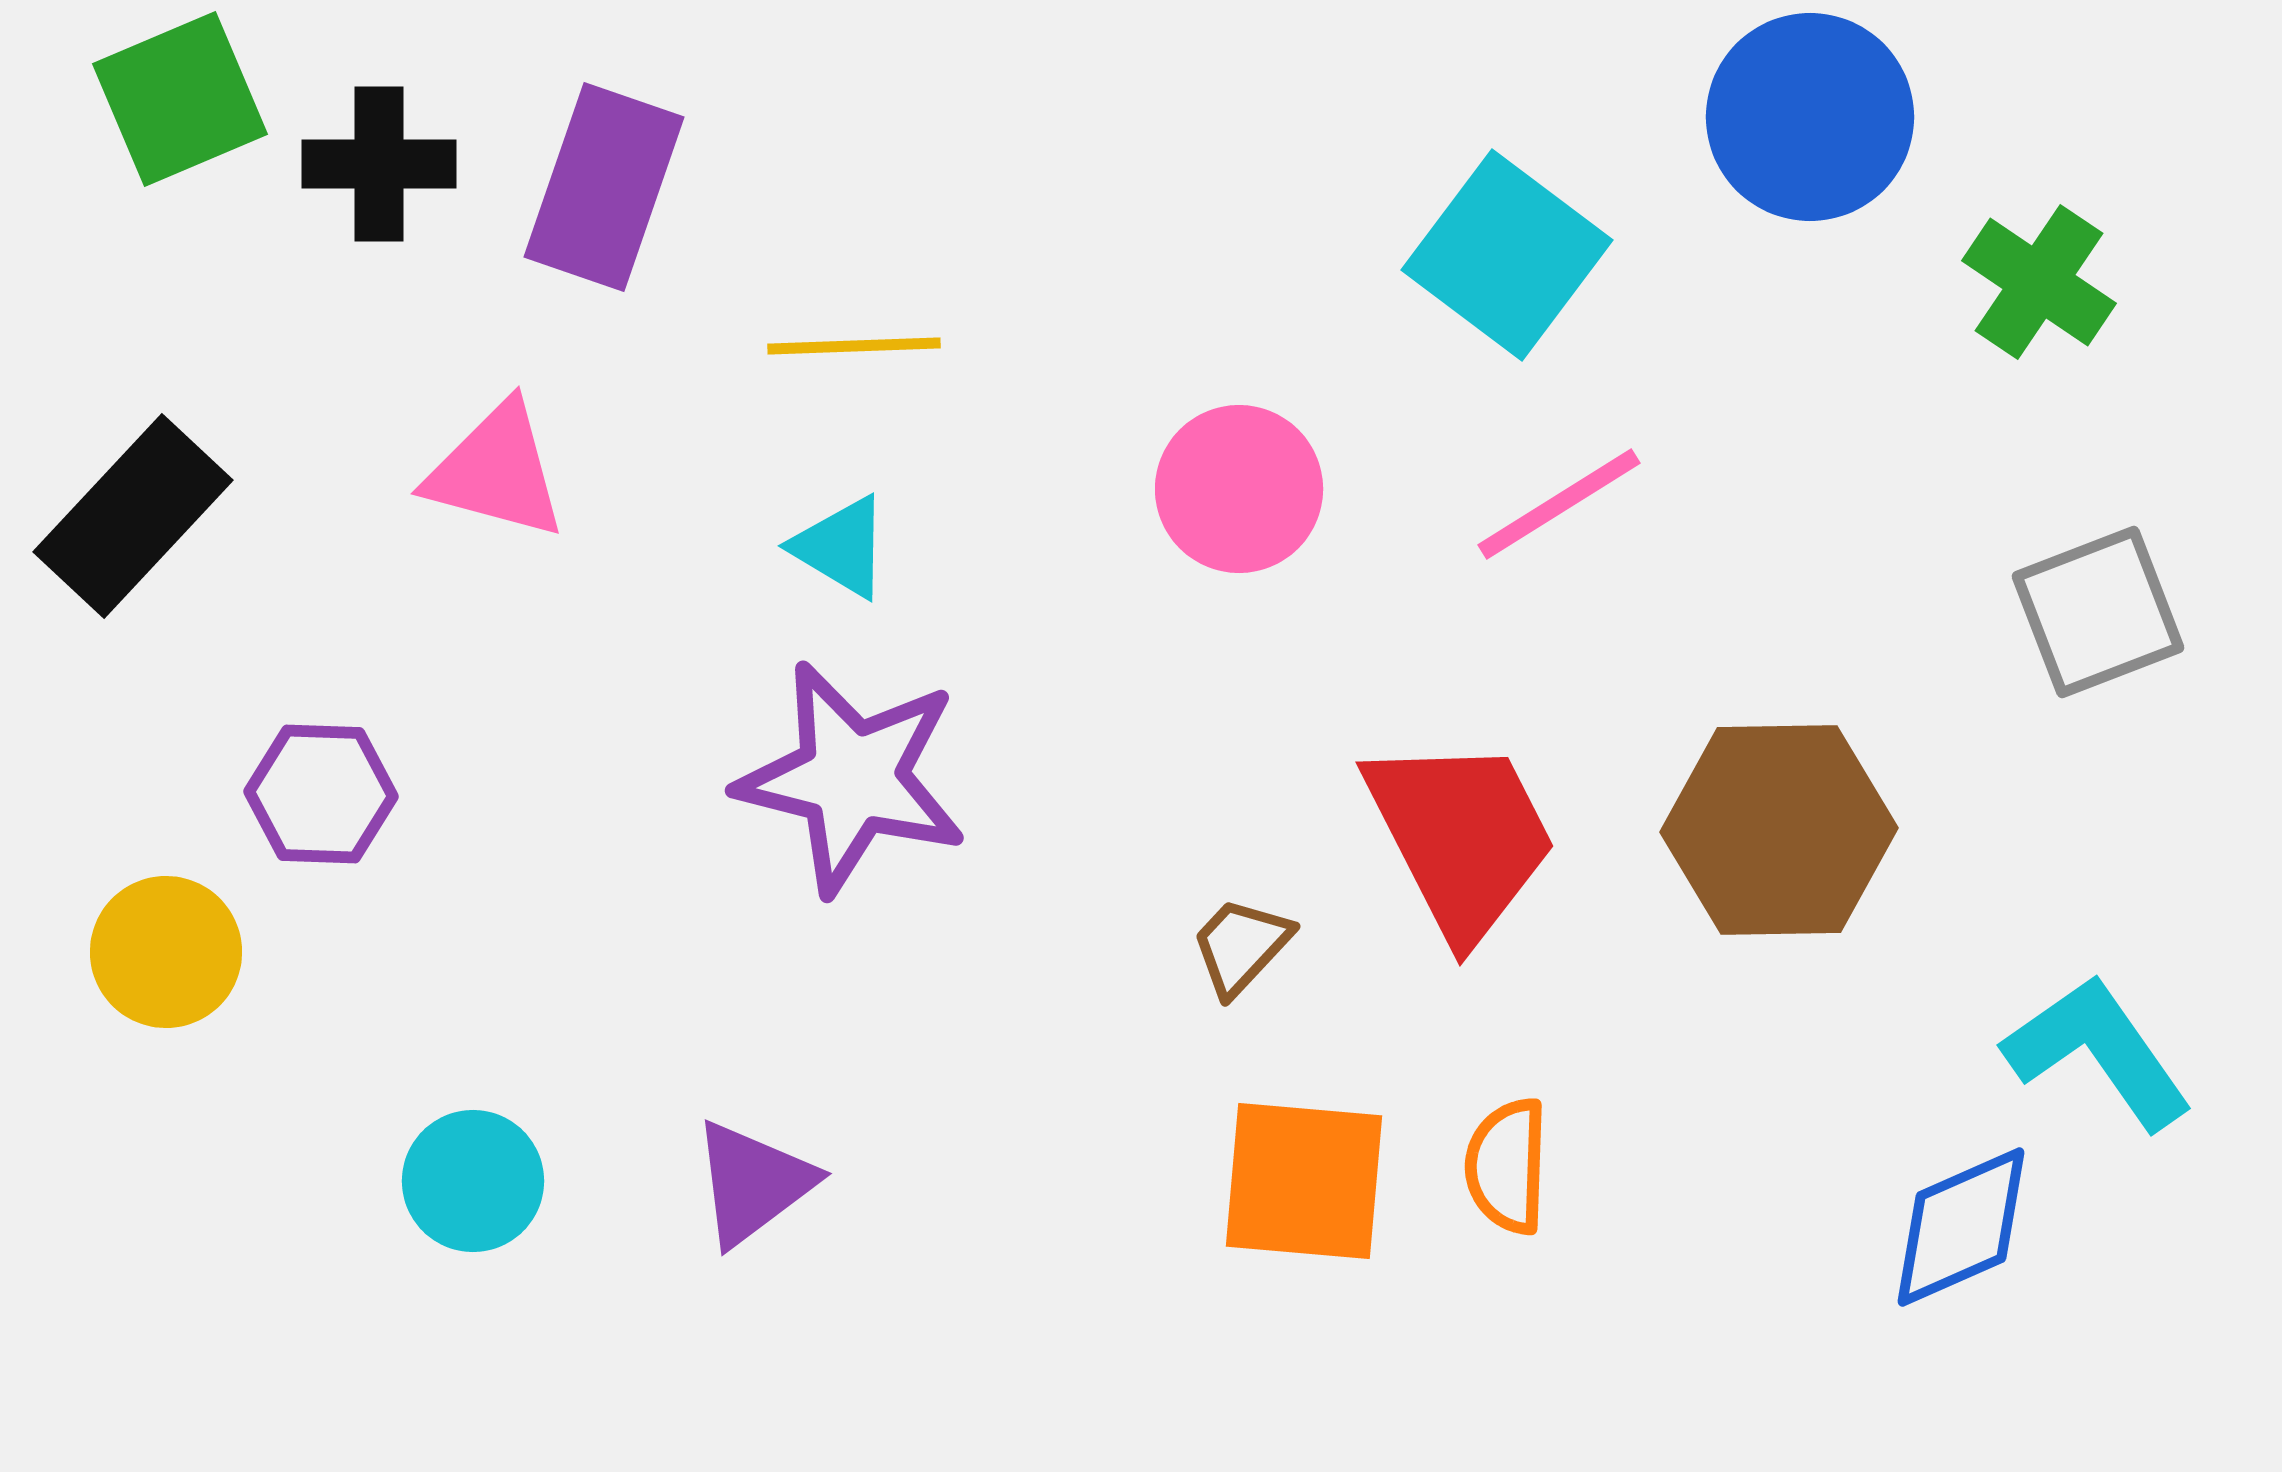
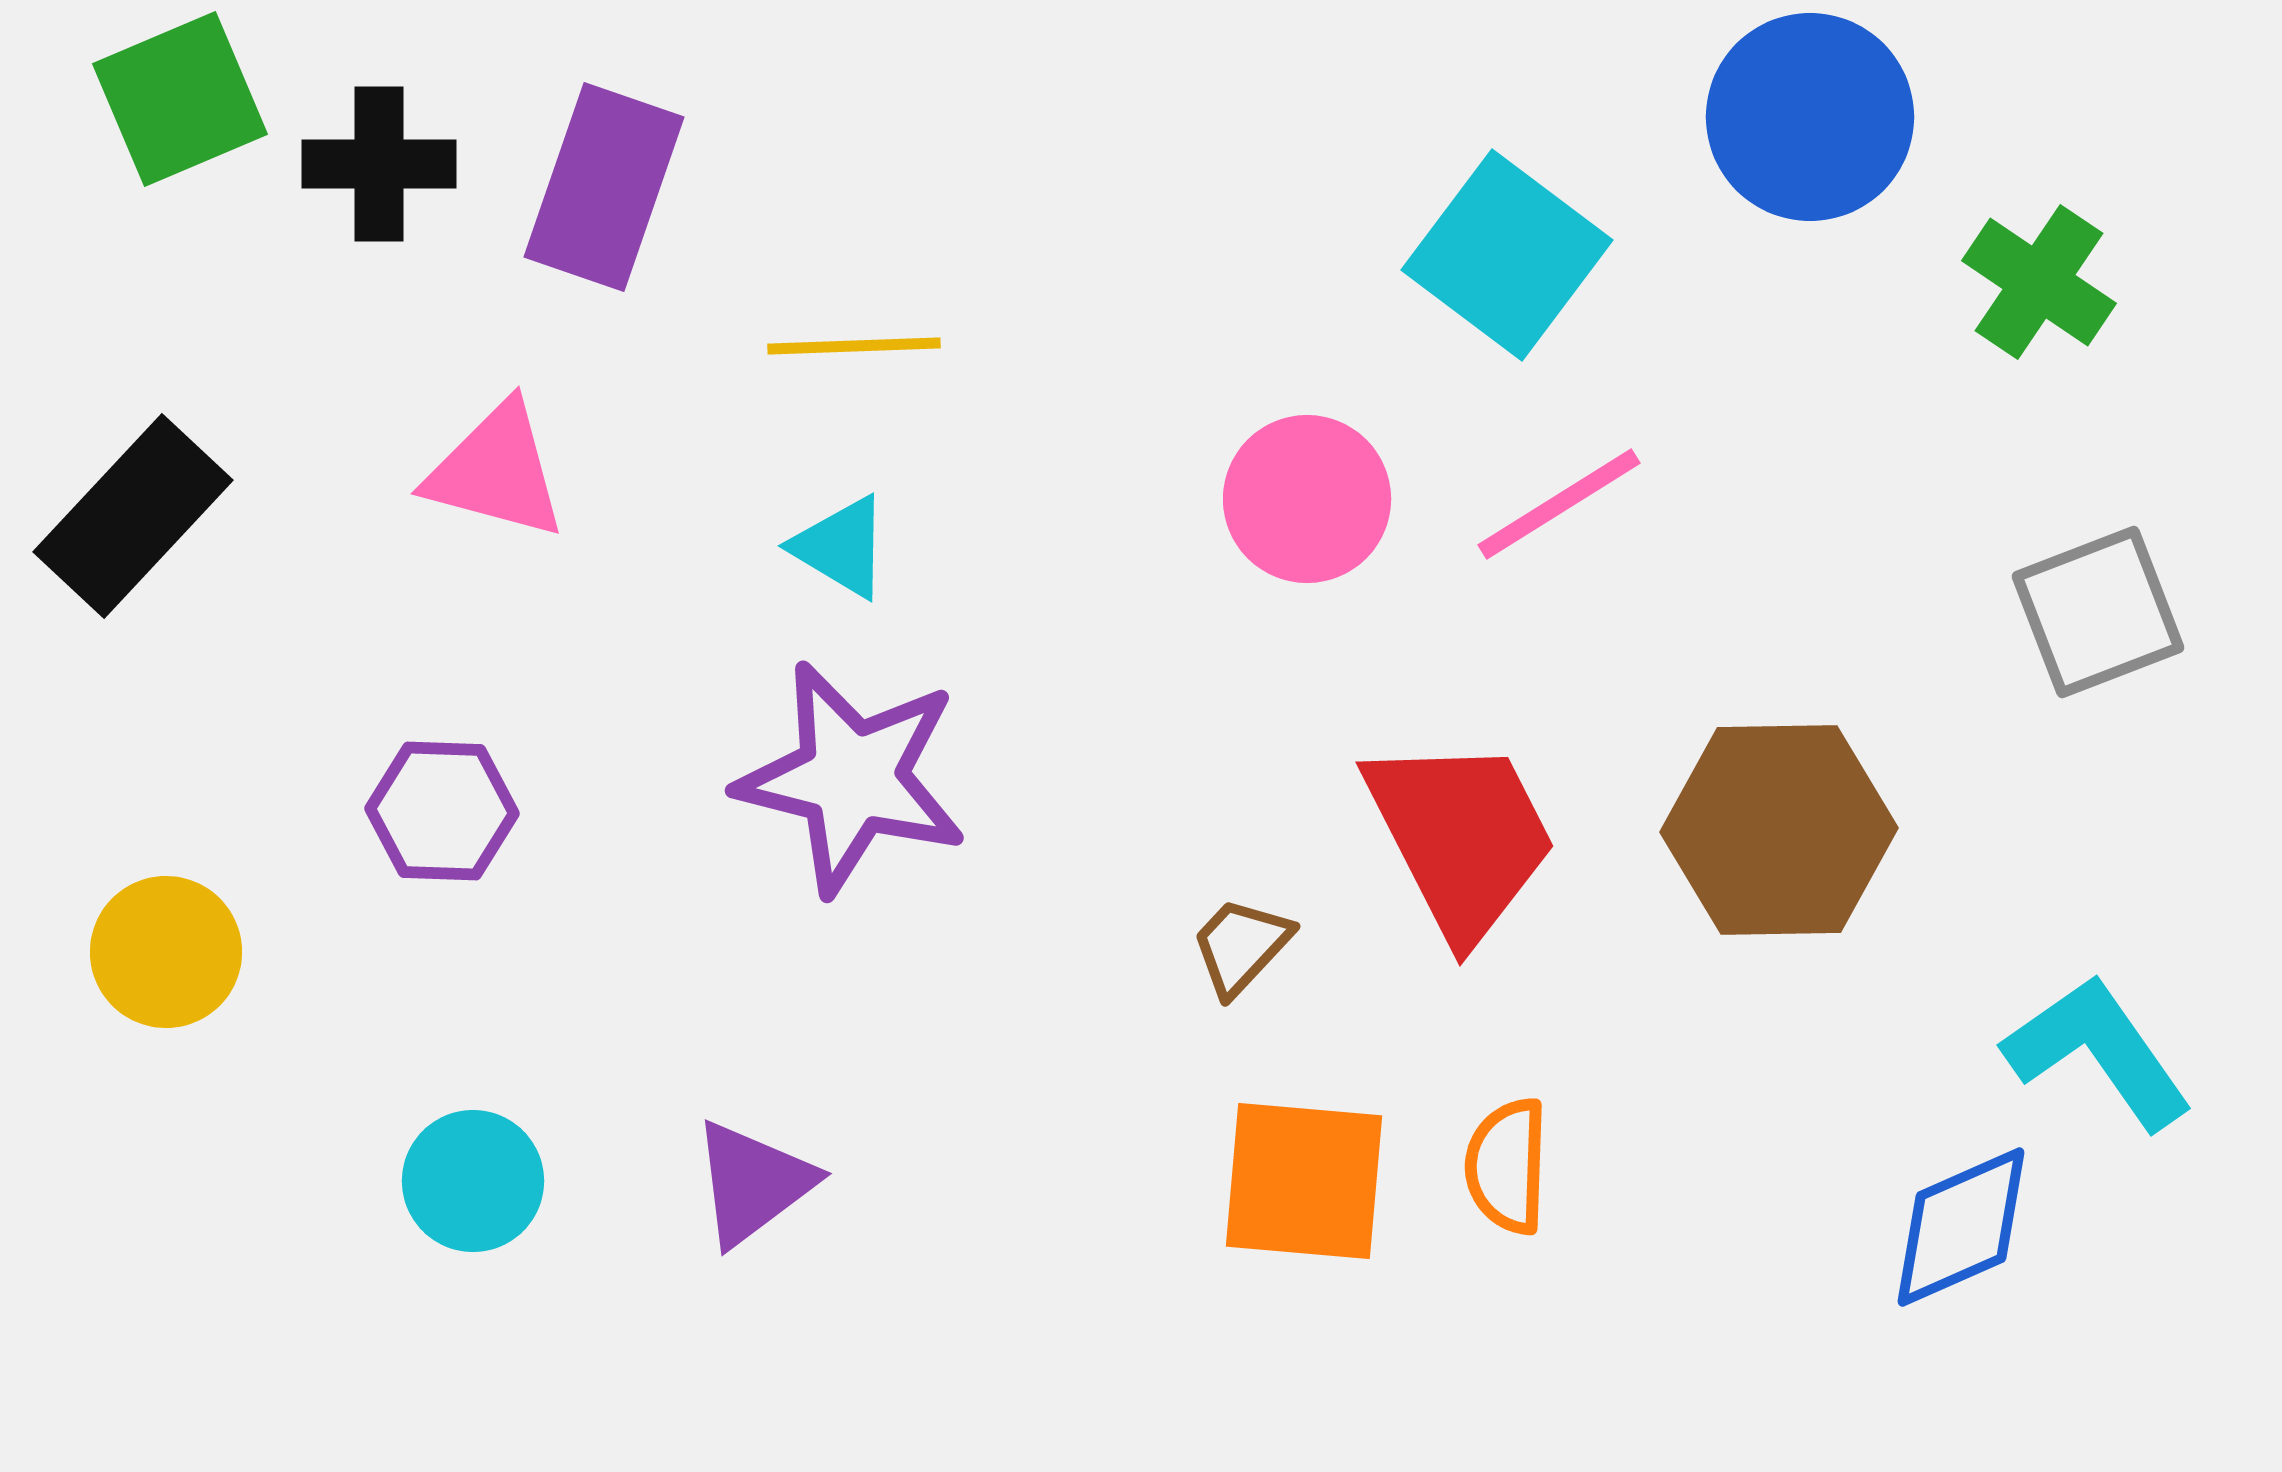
pink circle: moved 68 px right, 10 px down
purple hexagon: moved 121 px right, 17 px down
